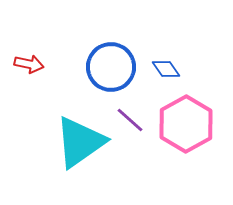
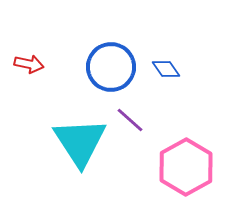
pink hexagon: moved 43 px down
cyan triangle: rotated 28 degrees counterclockwise
